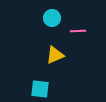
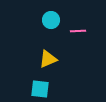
cyan circle: moved 1 px left, 2 px down
yellow triangle: moved 7 px left, 4 px down
